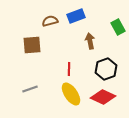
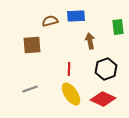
blue rectangle: rotated 18 degrees clockwise
green rectangle: rotated 21 degrees clockwise
red diamond: moved 2 px down
